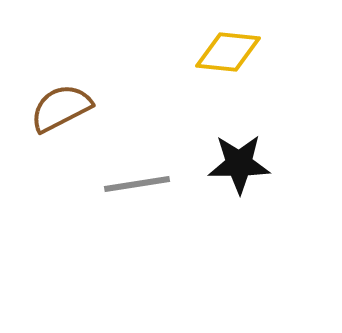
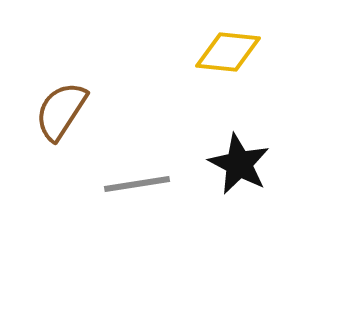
brown semicircle: moved 3 px down; rotated 30 degrees counterclockwise
black star: rotated 28 degrees clockwise
